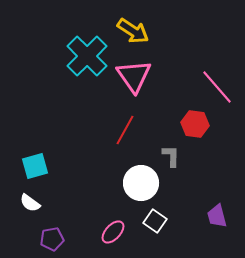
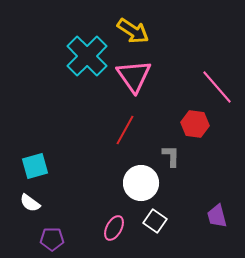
pink ellipse: moved 1 px right, 4 px up; rotated 15 degrees counterclockwise
purple pentagon: rotated 10 degrees clockwise
